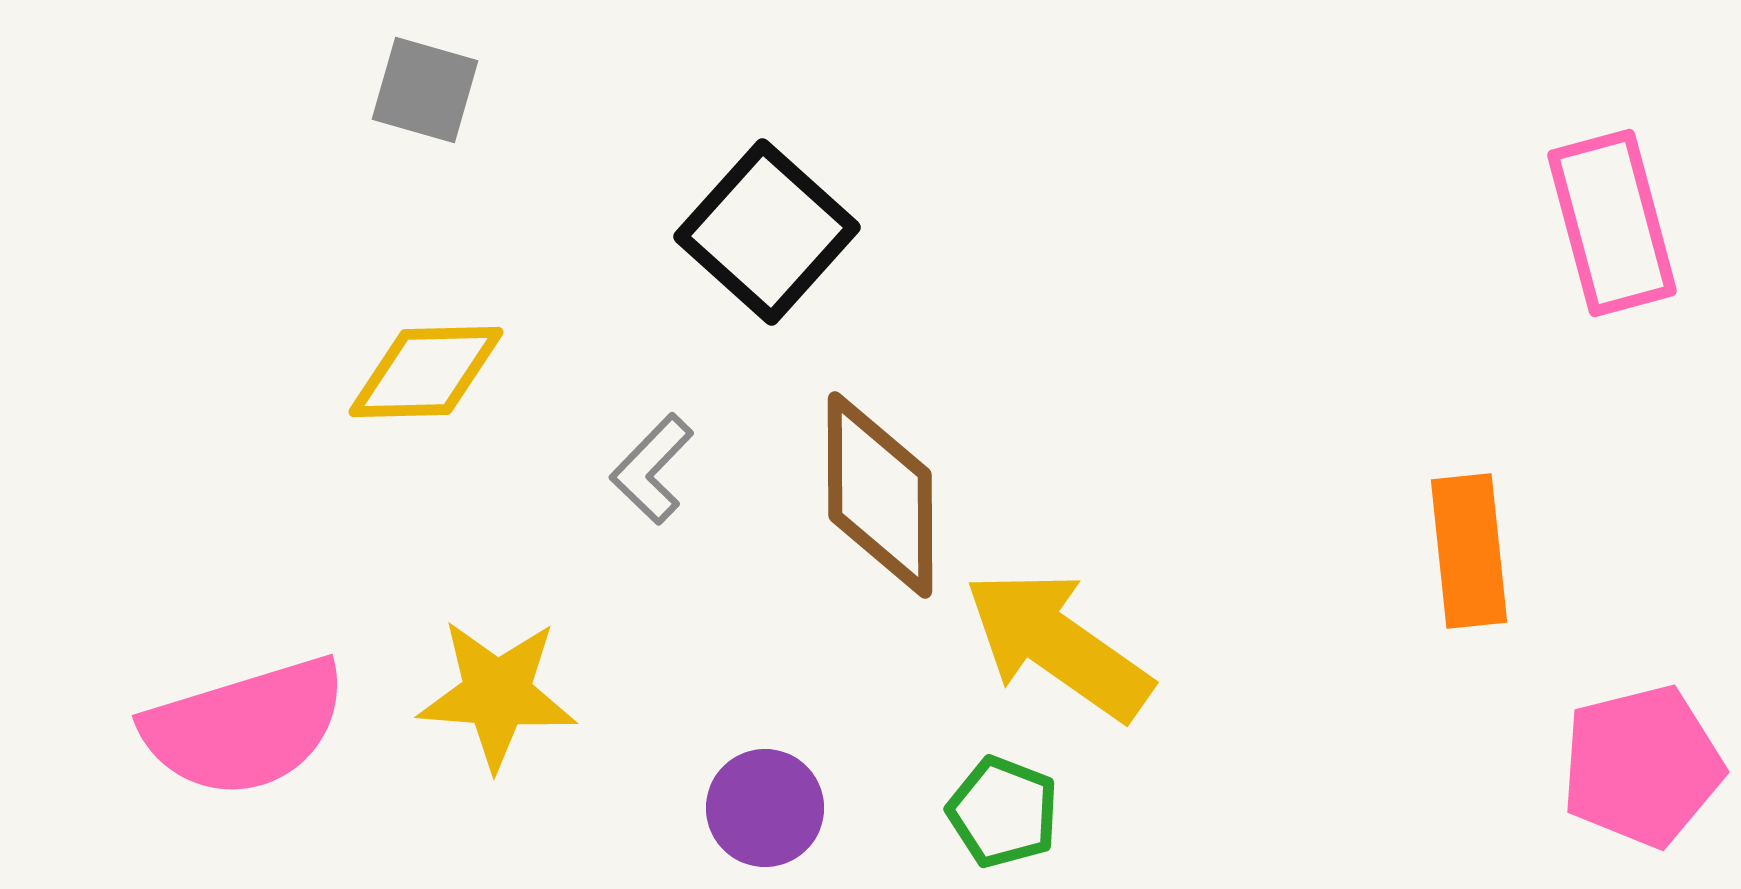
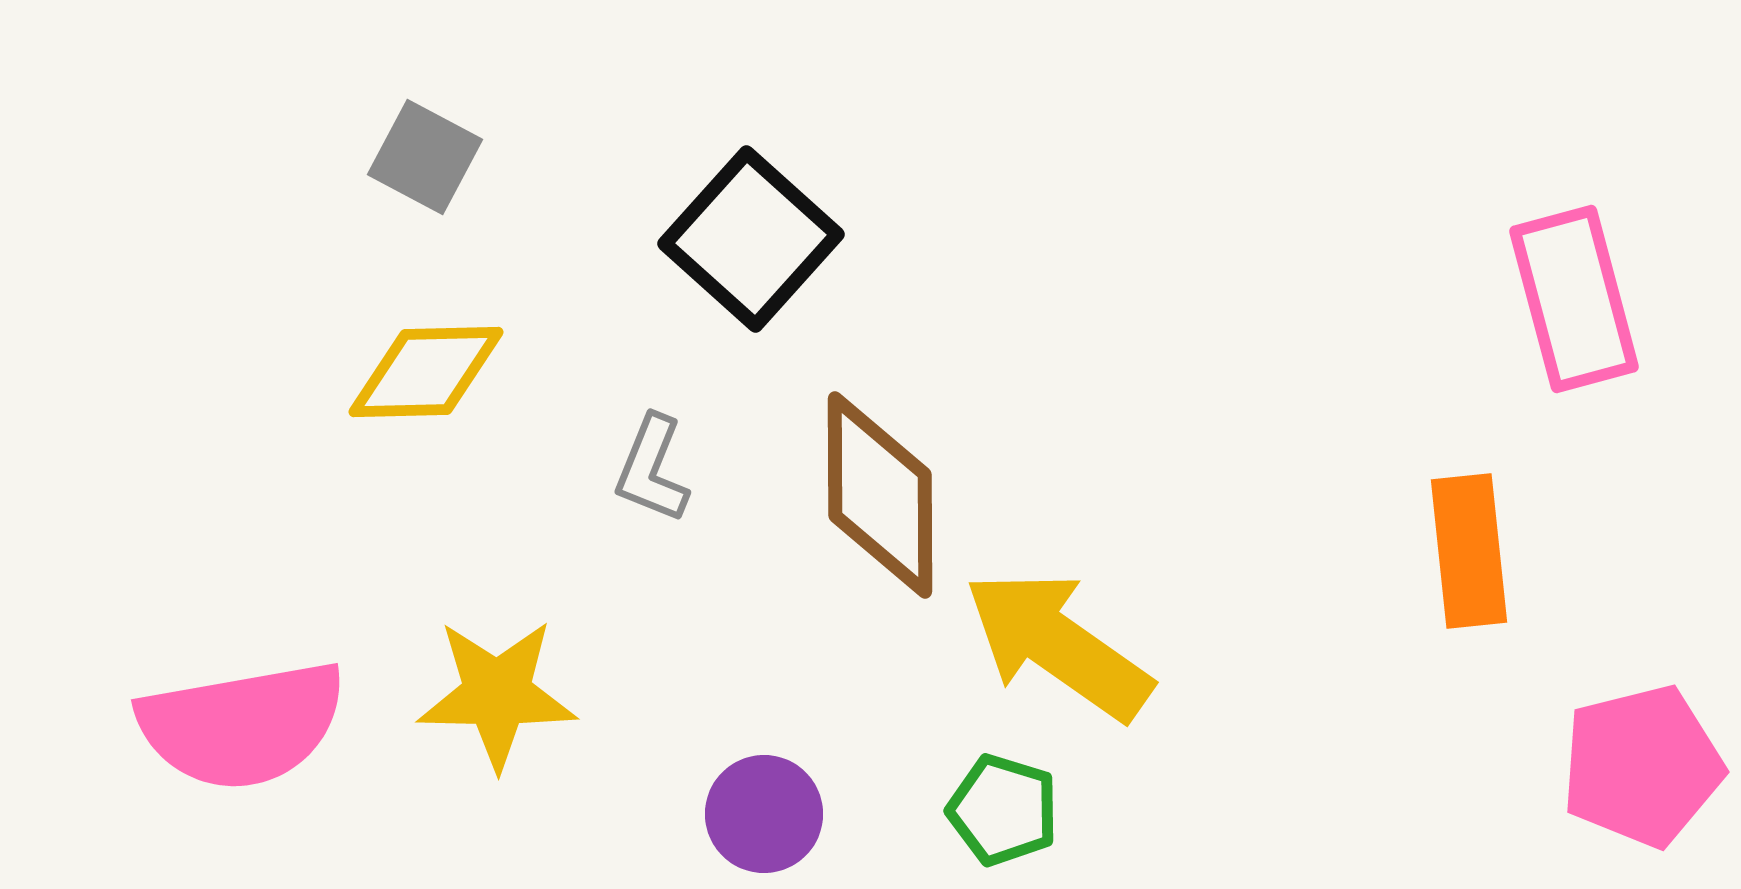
gray square: moved 67 px down; rotated 12 degrees clockwise
pink rectangle: moved 38 px left, 76 px down
black square: moved 16 px left, 7 px down
gray L-shape: rotated 22 degrees counterclockwise
yellow star: rotated 3 degrees counterclockwise
pink semicircle: moved 3 px left, 2 px up; rotated 7 degrees clockwise
purple circle: moved 1 px left, 6 px down
green pentagon: moved 2 px up; rotated 4 degrees counterclockwise
